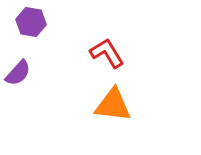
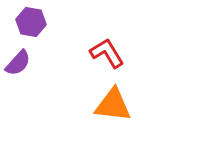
purple semicircle: moved 10 px up
